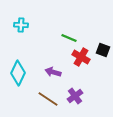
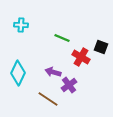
green line: moved 7 px left
black square: moved 2 px left, 3 px up
purple cross: moved 6 px left, 11 px up
